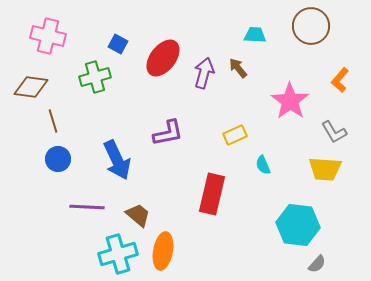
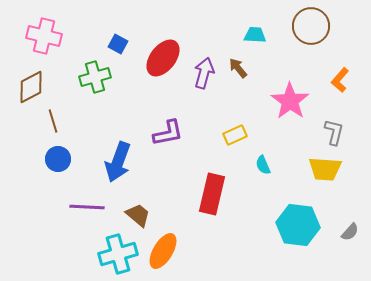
pink cross: moved 4 px left
brown diamond: rotated 36 degrees counterclockwise
gray L-shape: rotated 136 degrees counterclockwise
blue arrow: moved 1 px right, 2 px down; rotated 45 degrees clockwise
orange ellipse: rotated 21 degrees clockwise
gray semicircle: moved 33 px right, 32 px up
